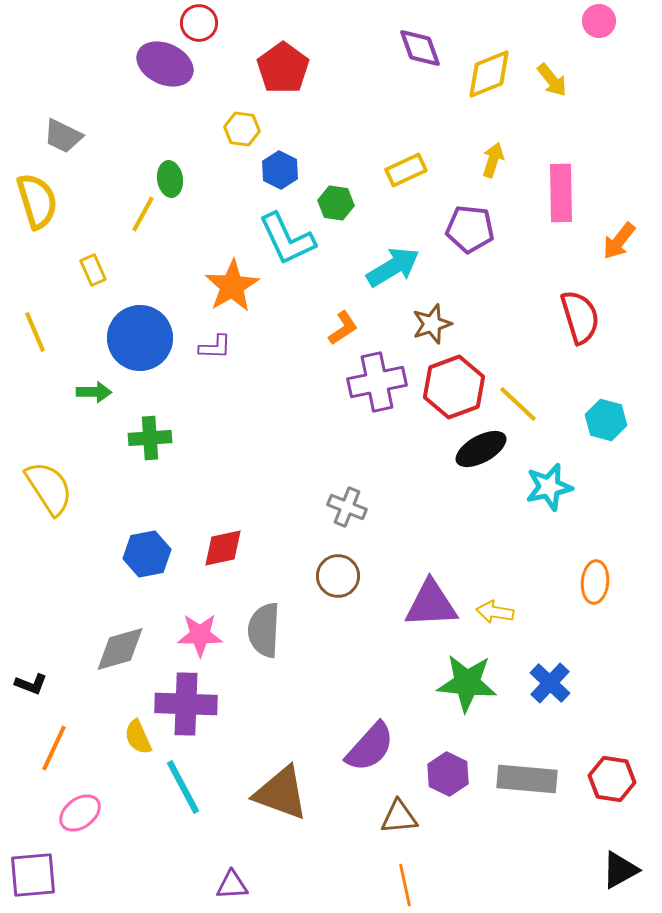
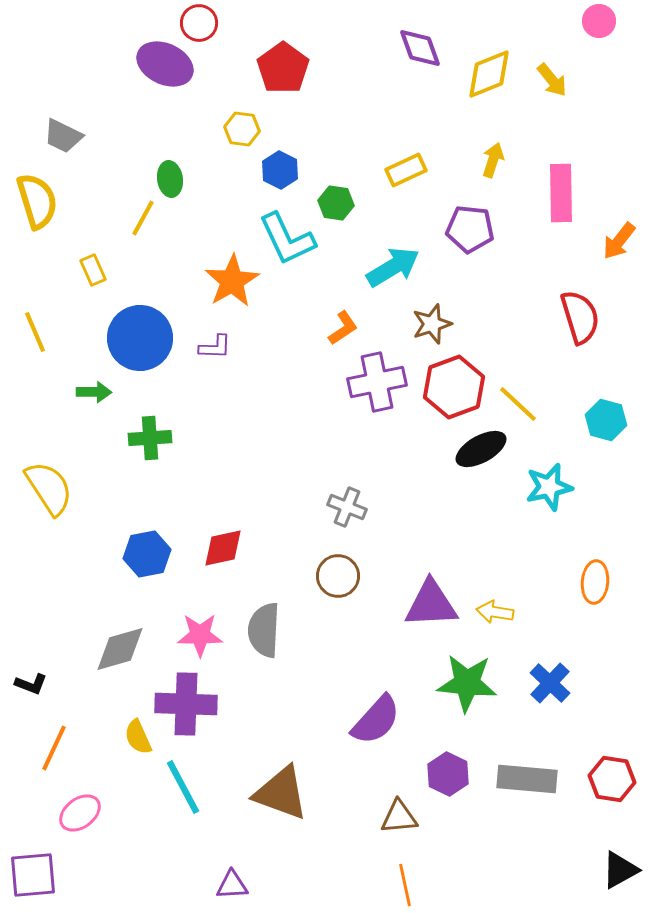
yellow line at (143, 214): moved 4 px down
orange star at (232, 286): moved 5 px up
purple semicircle at (370, 747): moved 6 px right, 27 px up
